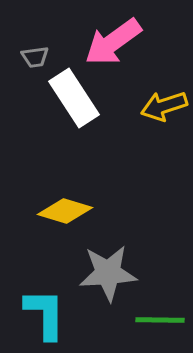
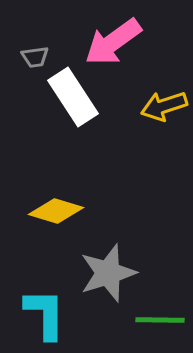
white rectangle: moved 1 px left, 1 px up
yellow diamond: moved 9 px left
gray star: rotated 14 degrees counterclockwise
